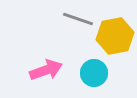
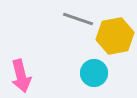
pink arrow: moved 25 px left, 6 px down; rotated 96 degrees clockwise
